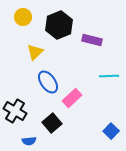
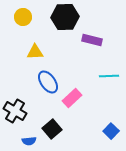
black hexagon: moved 6 px right, 8 px up; rotated 20 degrees clockwise
yellow triangle: rotated 42 degrees clockwise
black square: moved 6 px down
